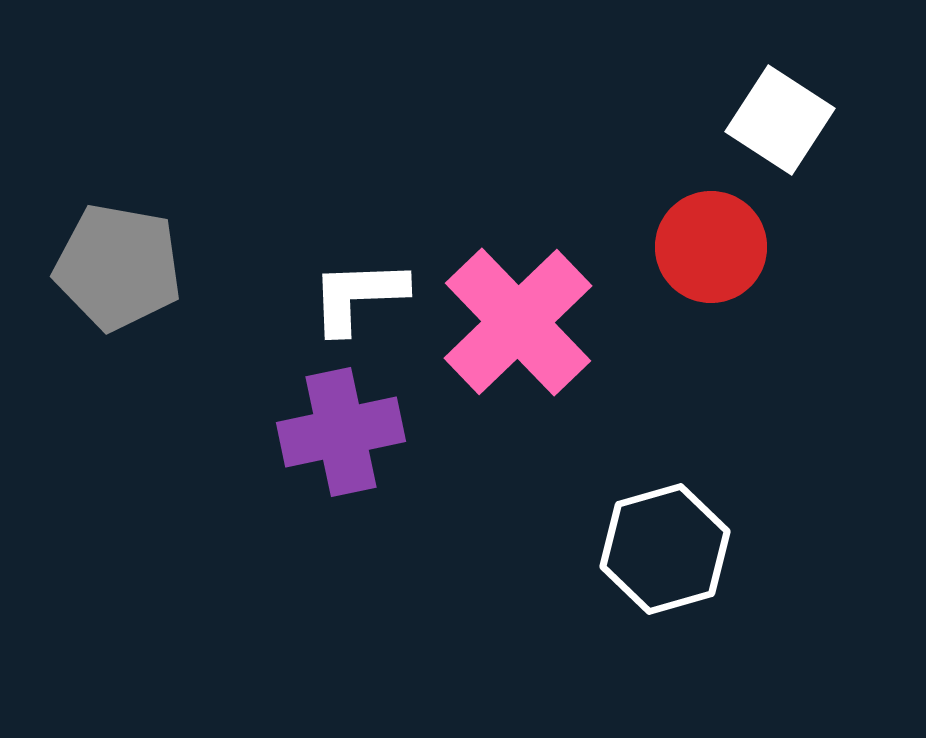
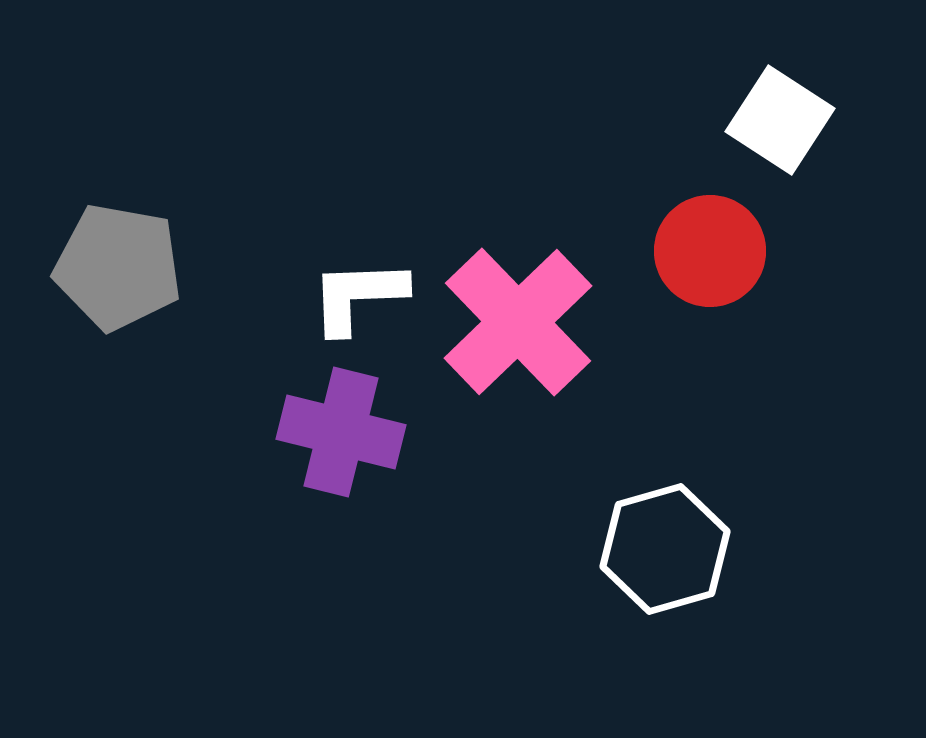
red circle: moved 1 px left, 4 px down
purple cross: rotated 26 degrees clockwise
